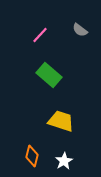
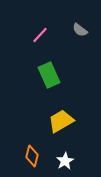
green rectangle: rotated 25 degrees clockwise
yellow trapezoid: rotated 48 degrees counterclockwise
white star: moved 1 px right
